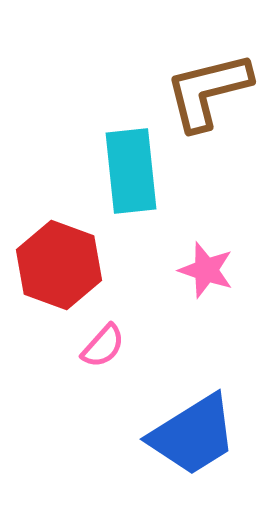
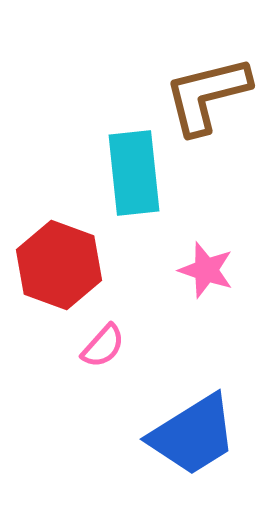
brown L-shape: moved 1 px left, 4 px down
cyan rectangle: moved 3 px right, 2 px down
